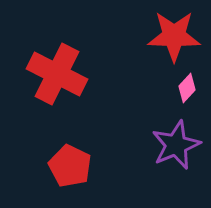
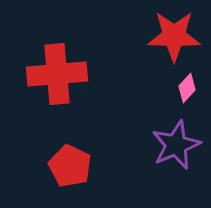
red cross: rotated 32 degrees counterclockwise
